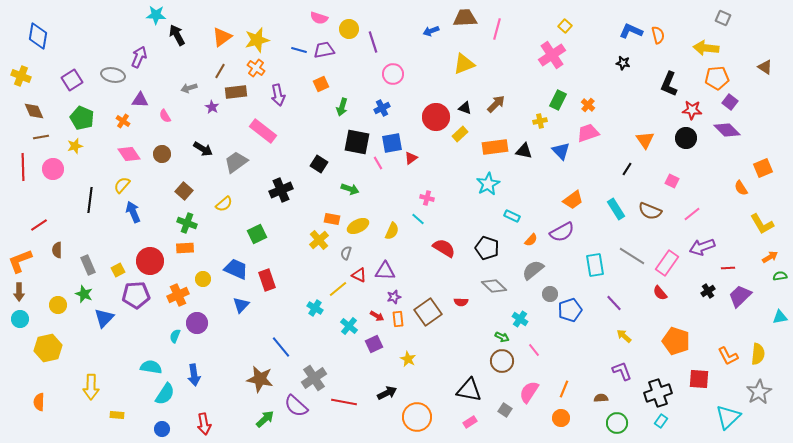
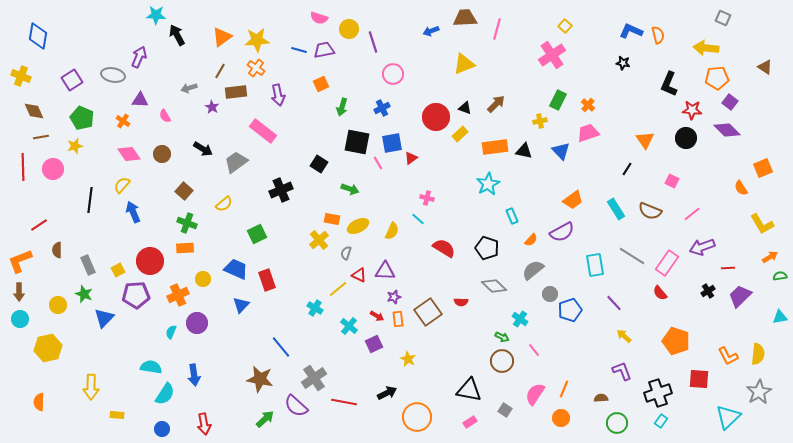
yellow star at (257, 40): rotated 10 degrees clockwise
cyan rectangle at (512, 216): rotated 42 degrees clockwise
cyan semicircle at (175, 336): moved 4 px left, 4 px up
pink semicircle at (529, 392): moved 6 px right, 2 px down
